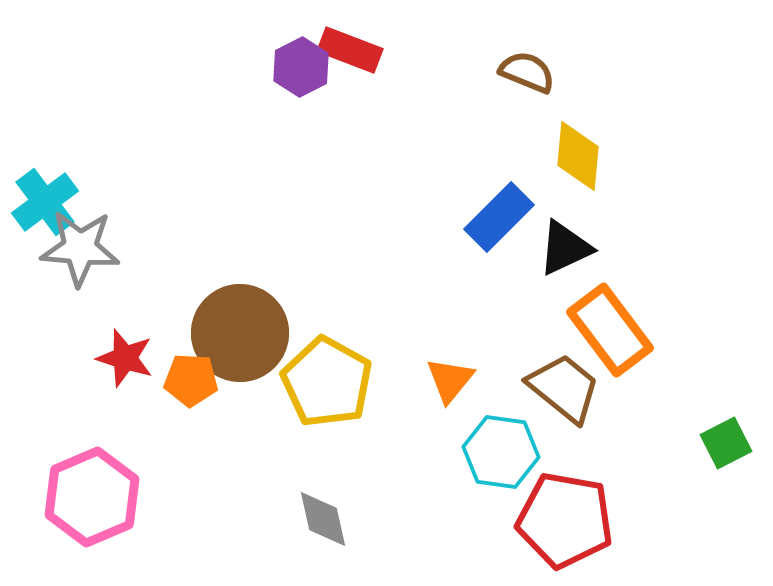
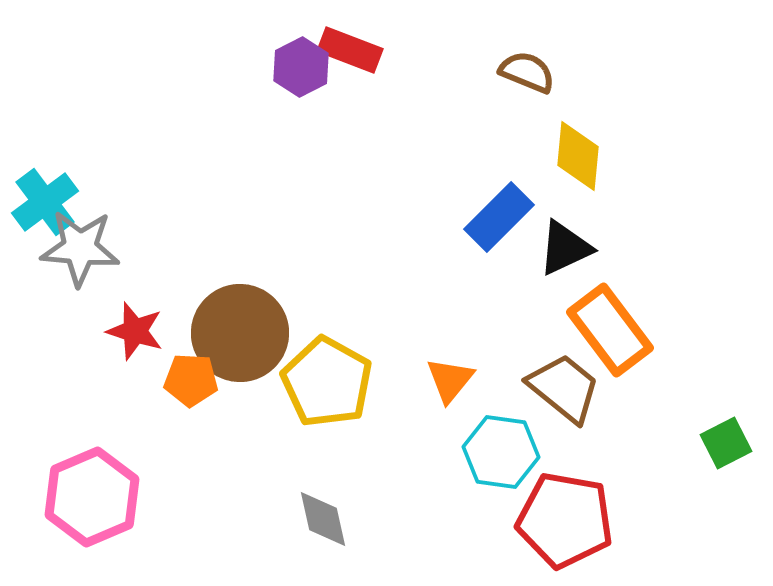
red star: moved 10 px right, 27 px up
